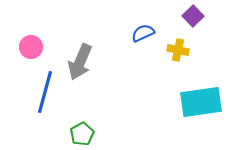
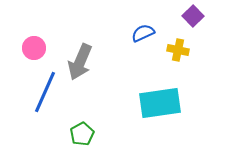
pink circle: moved 3 px right, 1 px down
blue line: rotated 9 degrees clockwise
cyan rectangle: moved 41 px left, 1 px down
